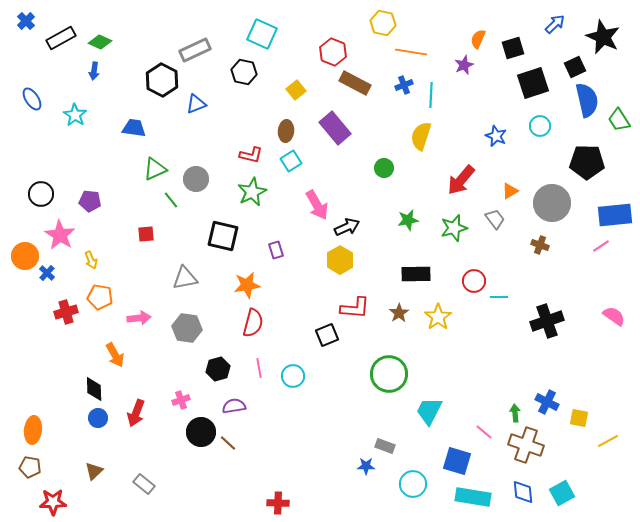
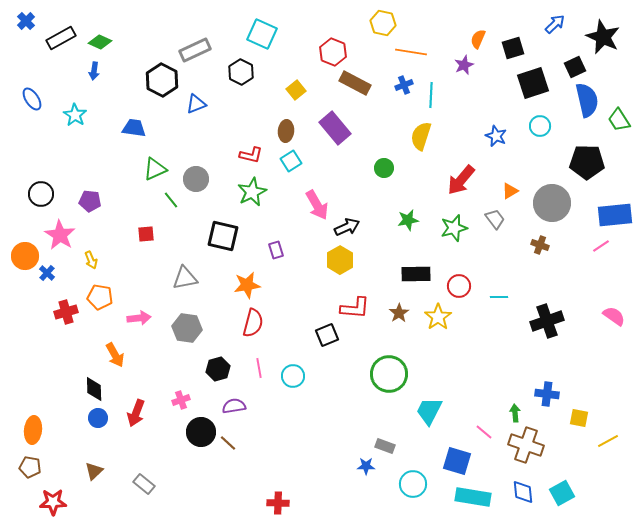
black hexagon at (244, 72): moved 3 px left; rotated 15 degrees clockwise
red circle at (474, 281): moved 15 px left, 5 px down
blue cross at (547, 402): moved 8 px up; rotated 20 degrees counterclockwise
